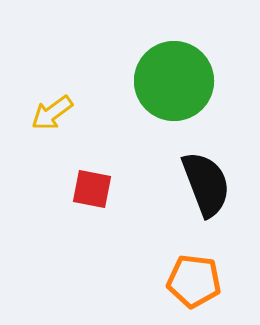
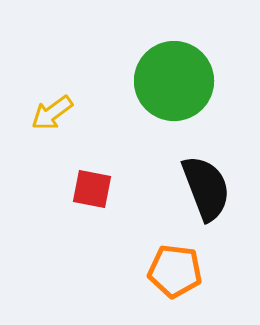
black semicircle: moved 4 px down
orange pentagon: moved 19 px left, 10 px up
